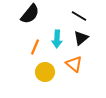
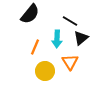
black line: moved 9 px left, 5 px down
orange triangle: moved 4 px left, 2 px up; rotated 18 degrees clockwise
yellow circle: moved 1 px up
